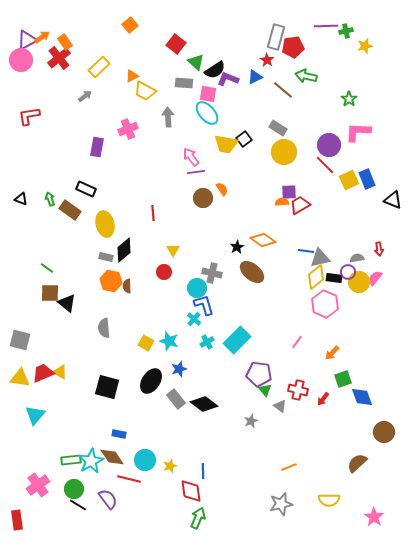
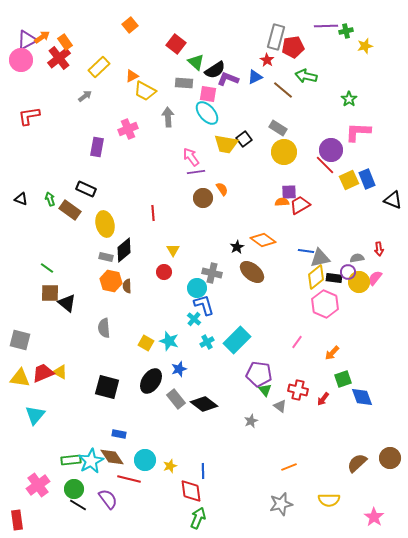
purple circle at (329, 145): moved 2 px right, 5 px down
brown circle at (384, 432): moved 6 px right, 26 px down
